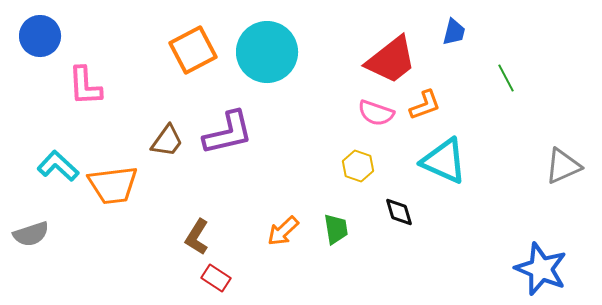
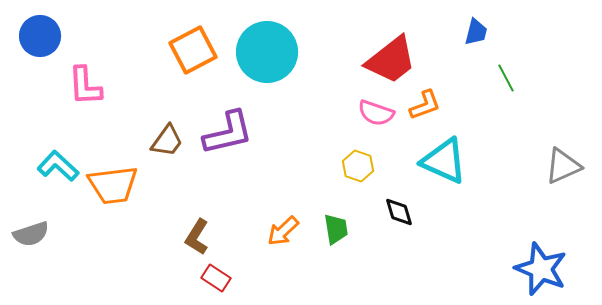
blue trapezoid: moved 22 px right
